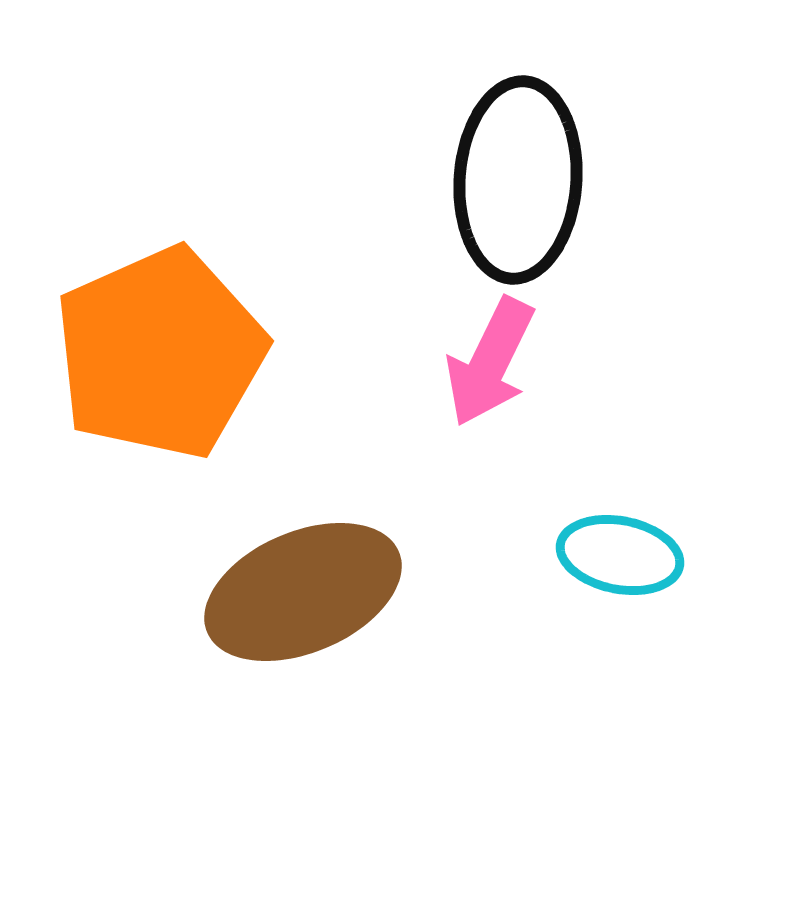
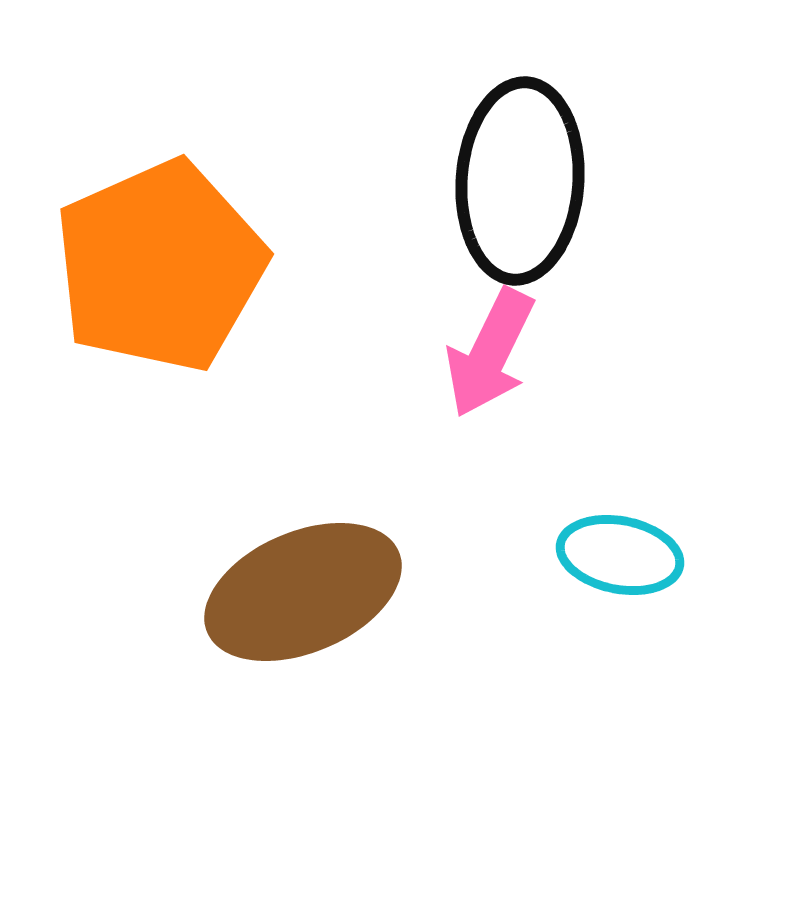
black ellipse: moved 2 px right, 1 px down
orange pentagon: moved 87 px up
pink arrow: moved 9 px up
